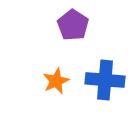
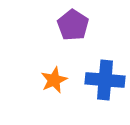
orange star: moved 2 px left, 1 px up
